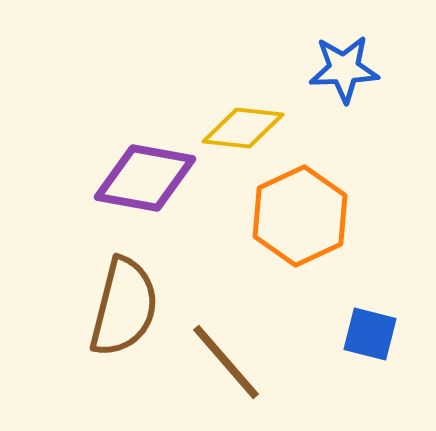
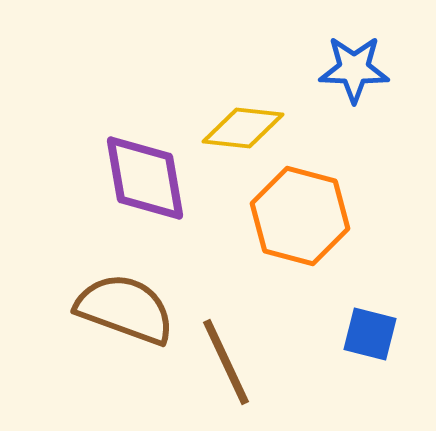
blue star: moved 10 px right; rotated 4 degrees clockwise
purple diamond: rotated 70 degrees clockwise
orange hexagon: rotated 20 degrees counterclockwise
brown semicircle: moved 1 px right, 2 px down; rotated 84 degrees counterclockwise
brown line: rotated 16 degrees clockwise
